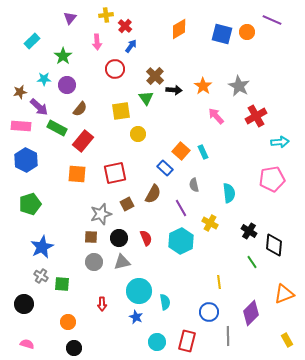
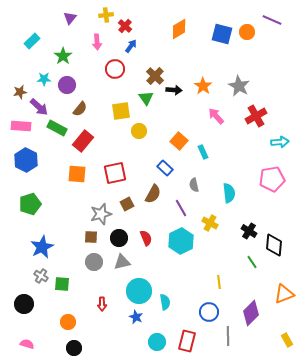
yellow circle at (138, 134): moved 1 px right, 3 px up
orange square at (181, 151): moved 2 px left, 10 px up
